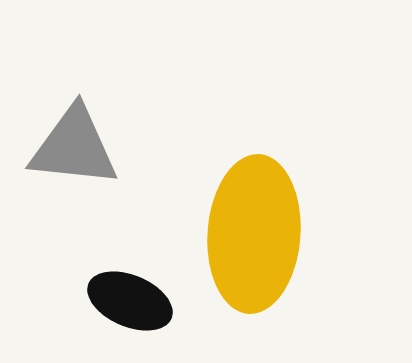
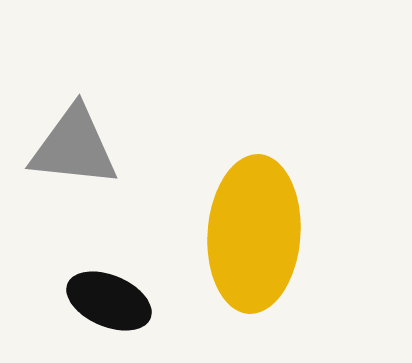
black ellipse: moved 21 px left
